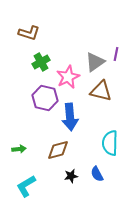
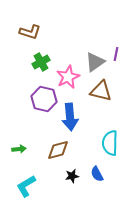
brown L-shape: moved 1 px right, 1 px up
purple hexagon: moved 1 px left, 1 px down
black star: moved 1 px right
